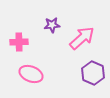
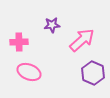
pink arrow: moved 2 px down
pink ellipse: moved 2 px left, 2 px up
